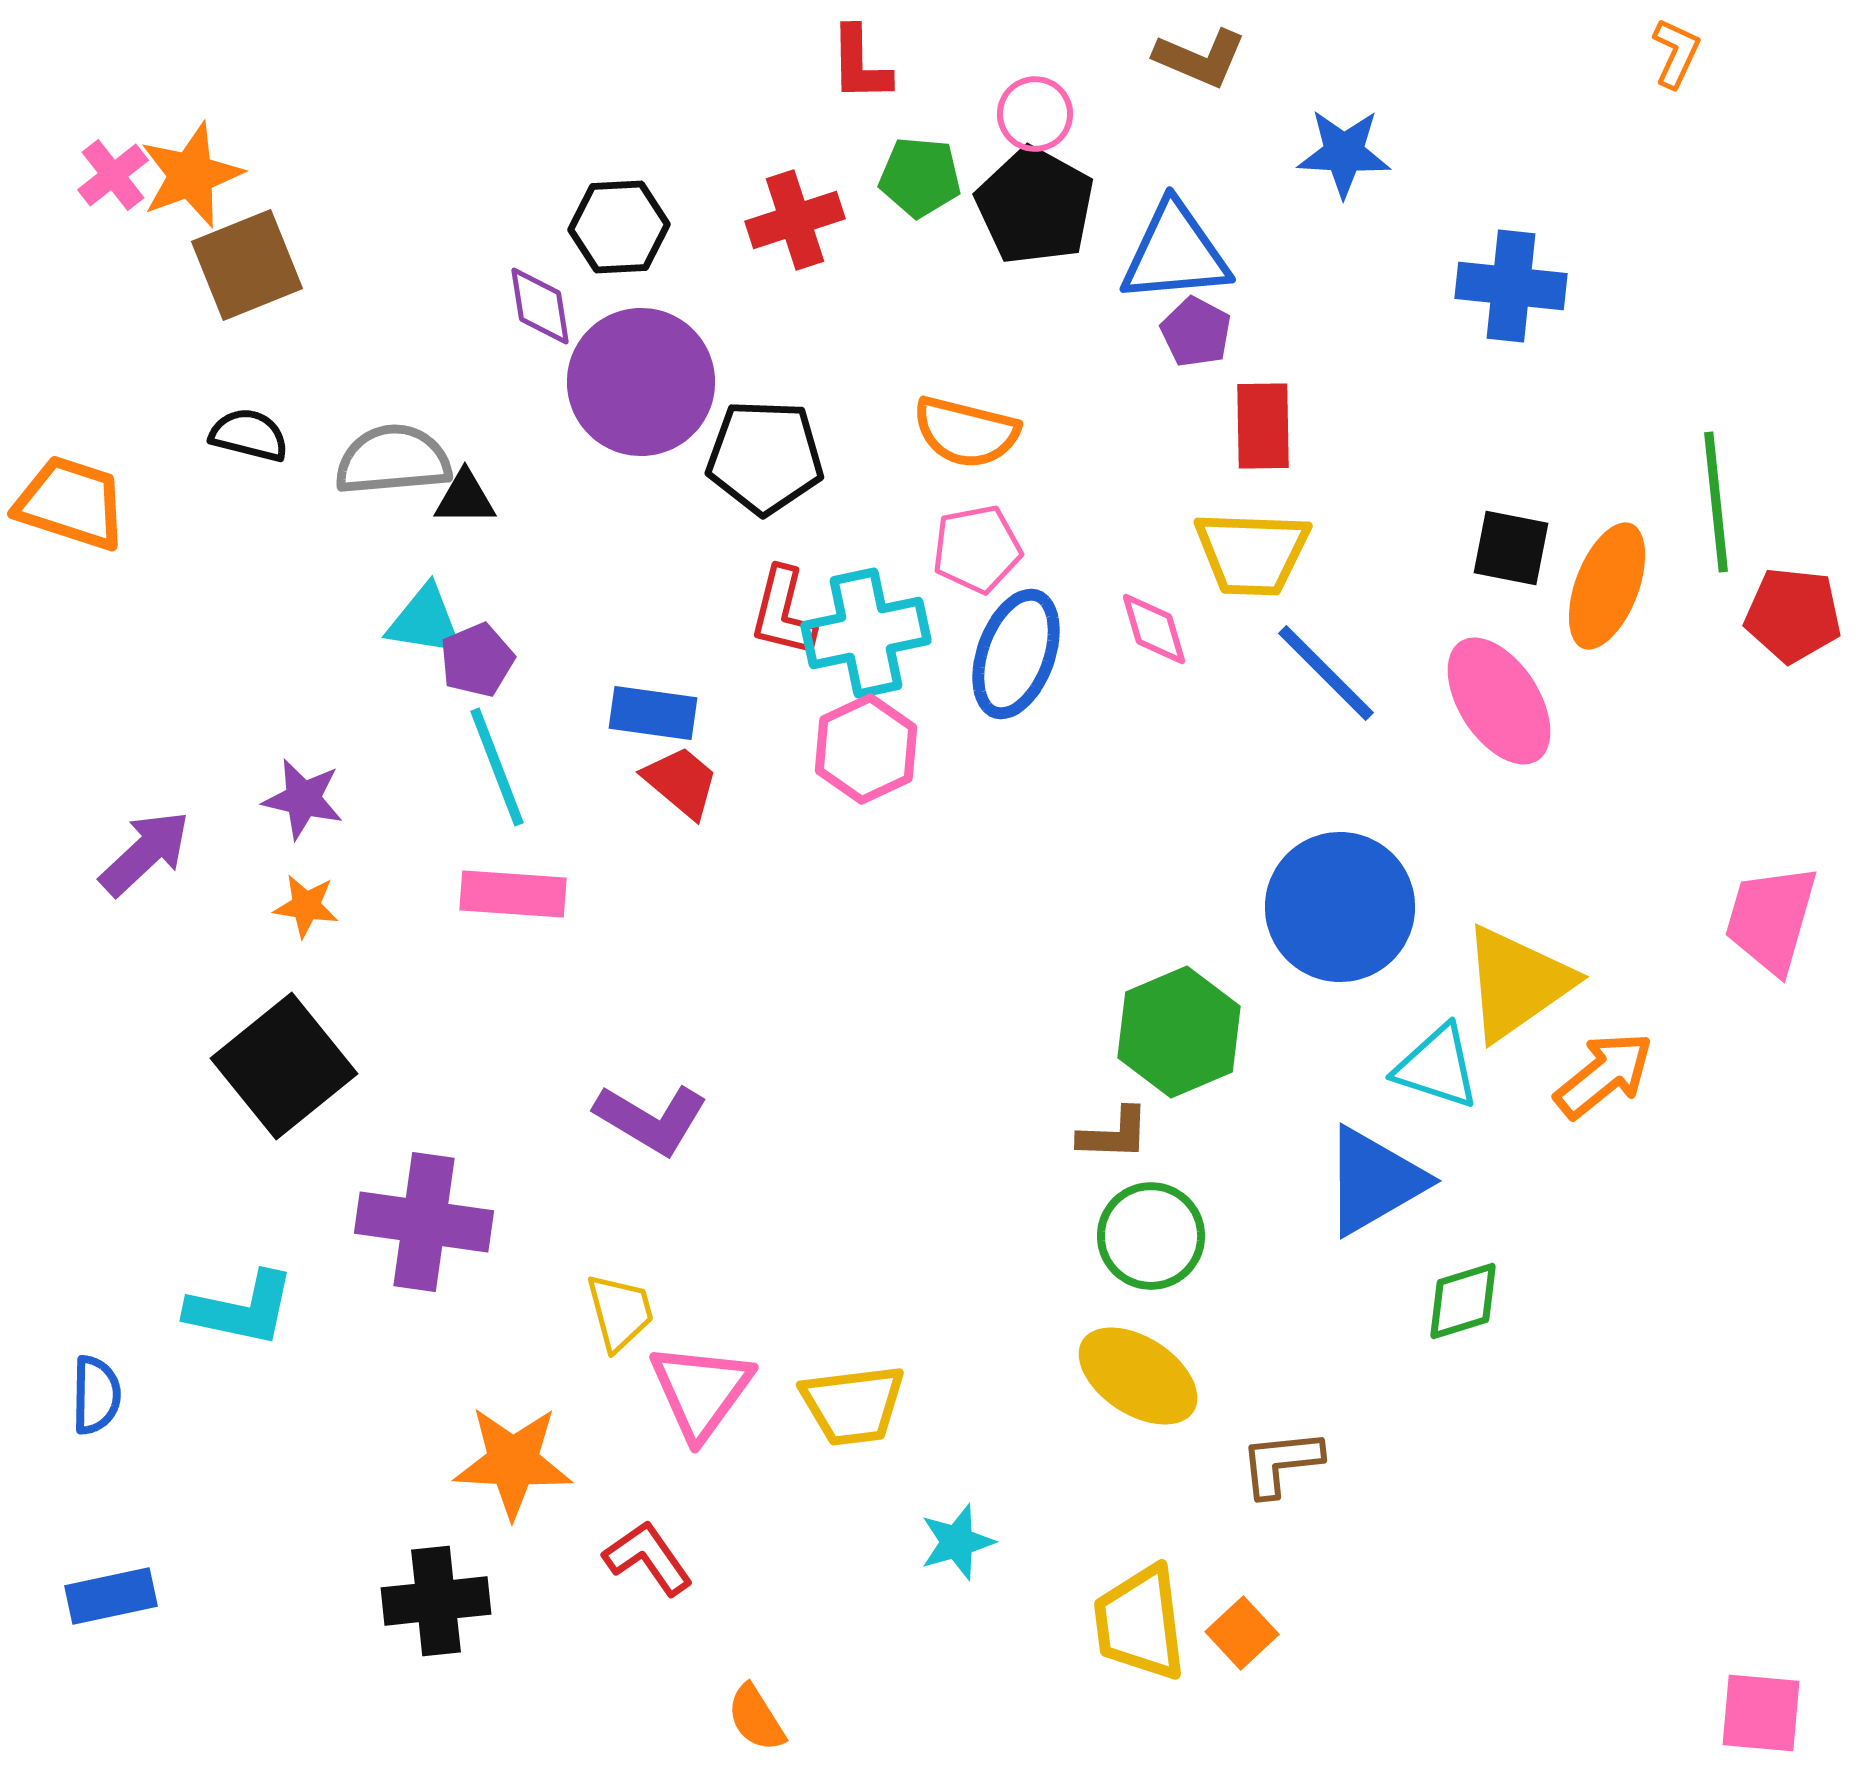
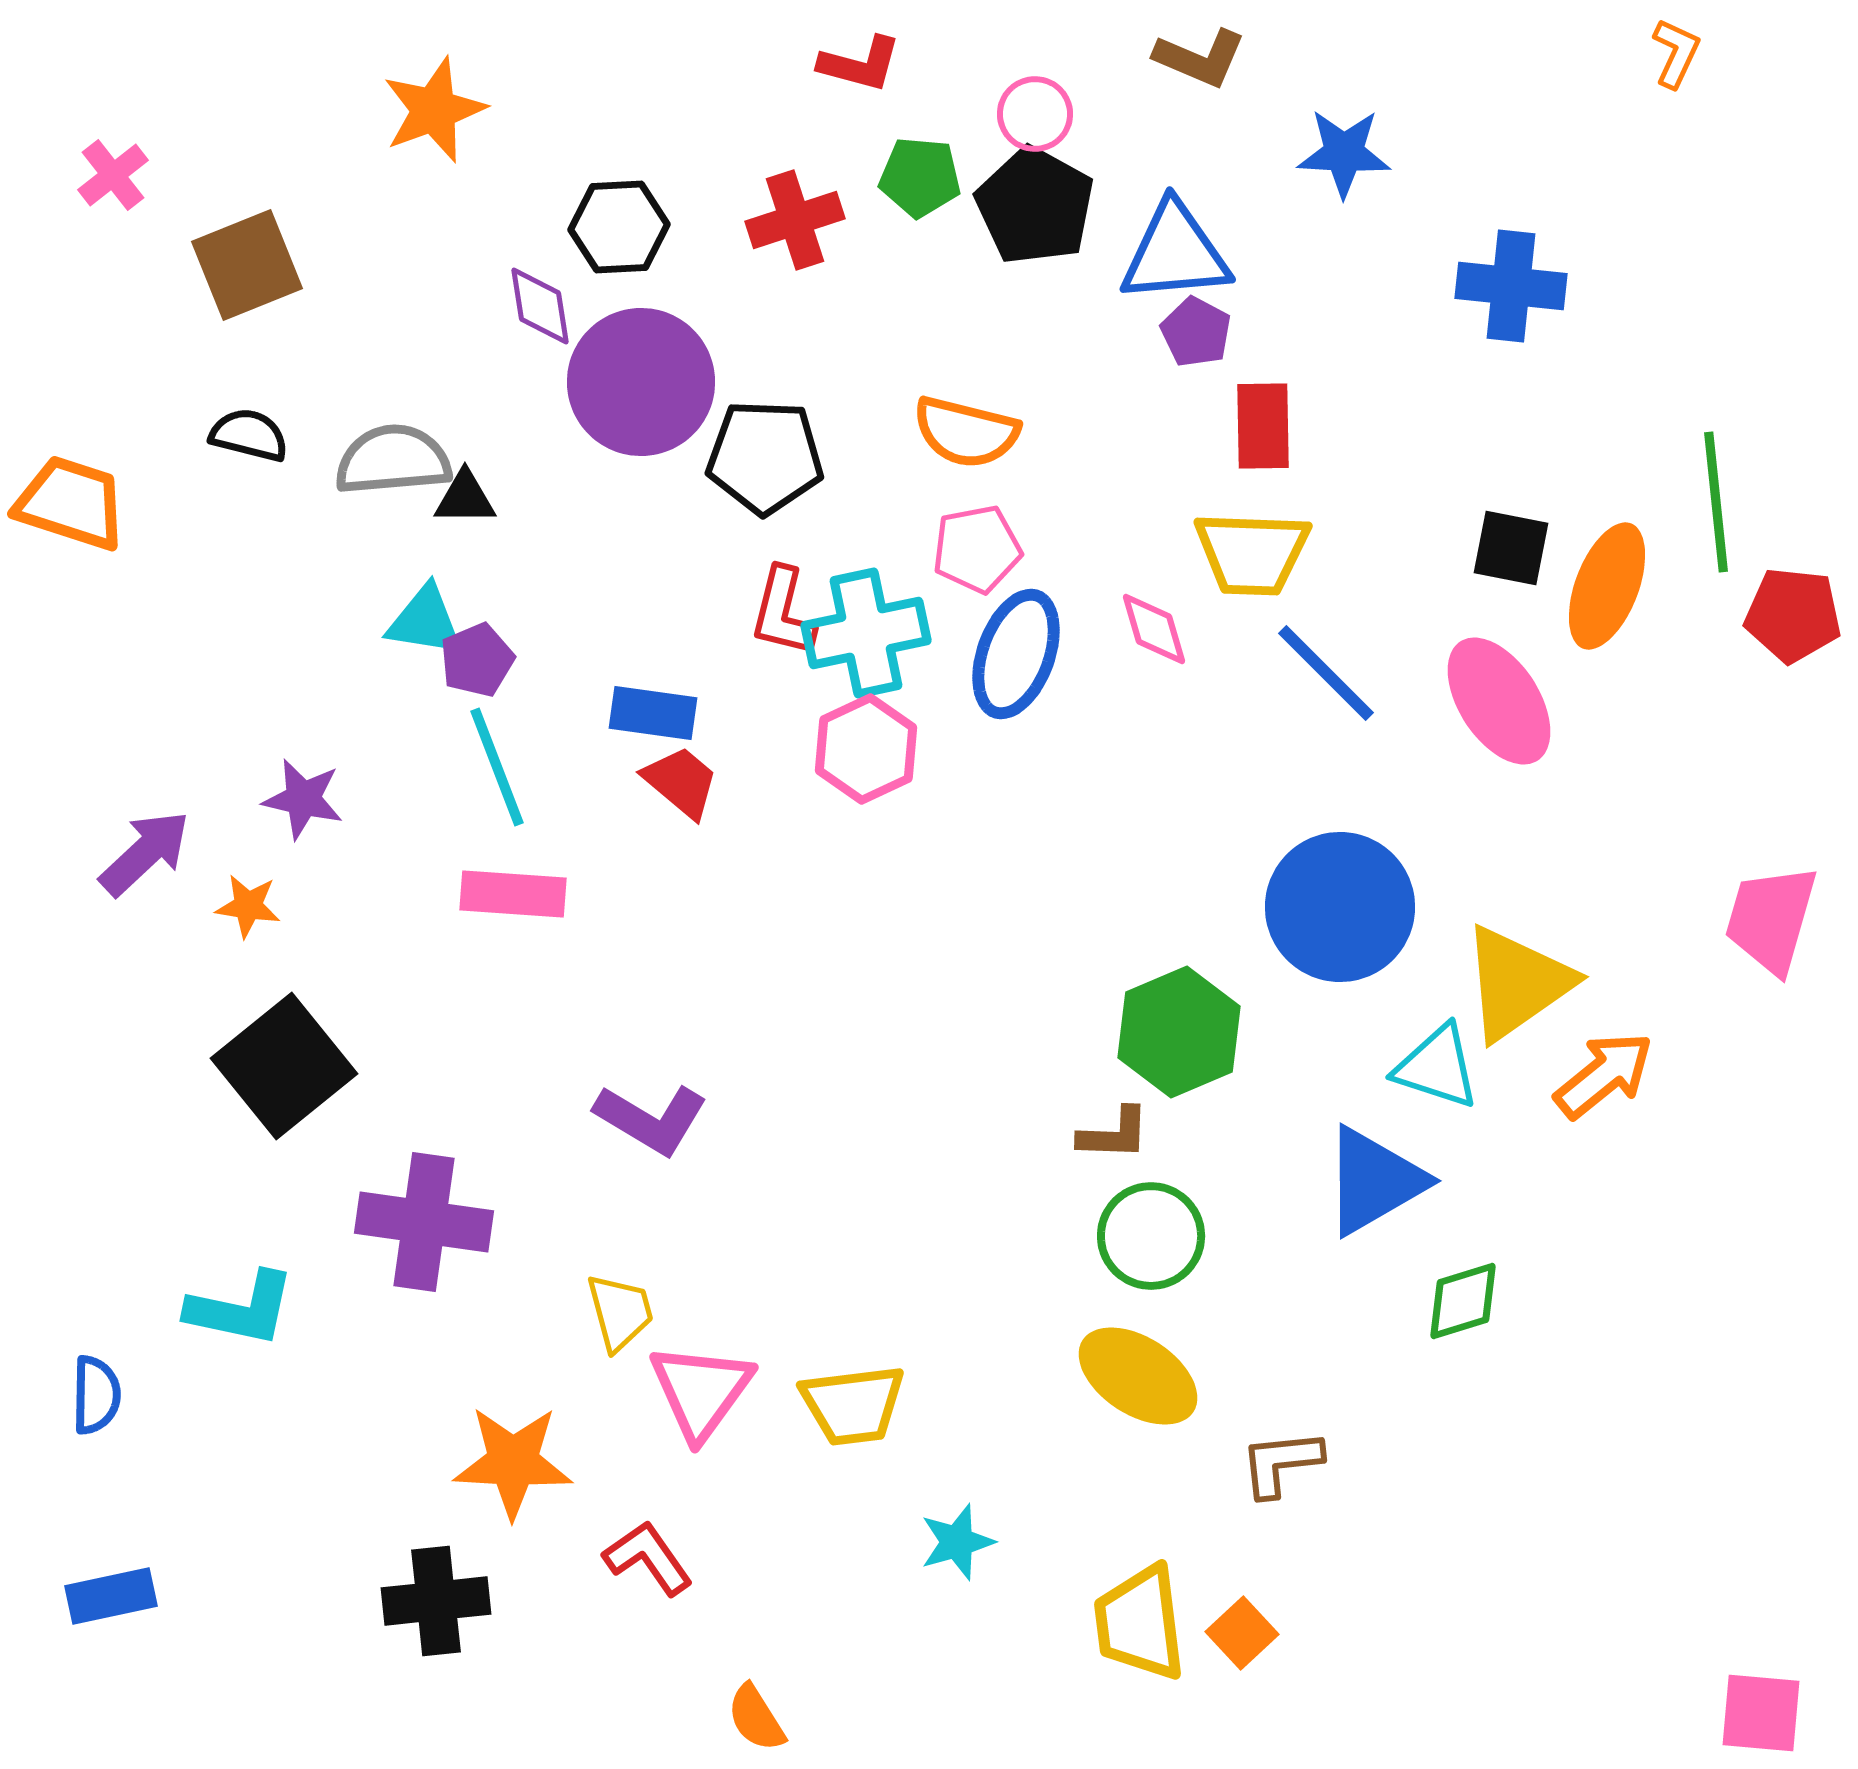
red L-shape at (860, 64): rotated 74 degrees counterclockwise
orange star at (191, 175): moved 243 px right, 65 px up
orange star at (306, 906): moved 58 px left
